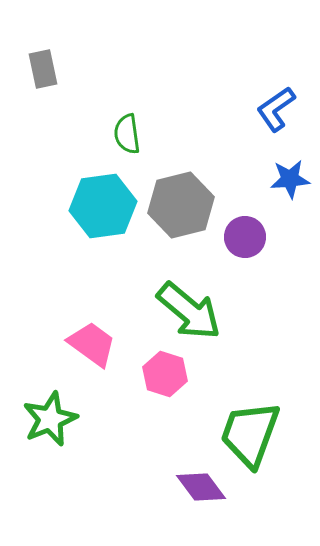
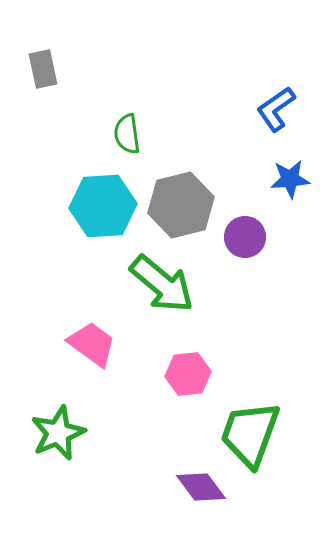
cyan hexagon: rotated 4 degrees clockwise
green arrow: moved 27 px left, 27 px up
pink hexagon: moved 23 px right; rotated 24 degrees counterclockwise
green star: moved 8 px right, 14 px down
